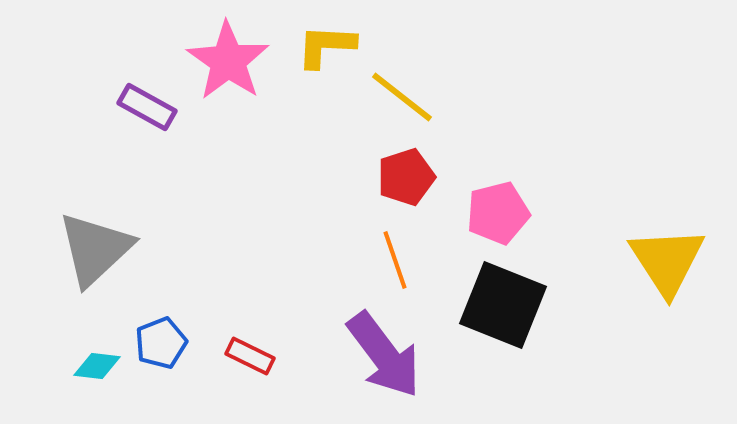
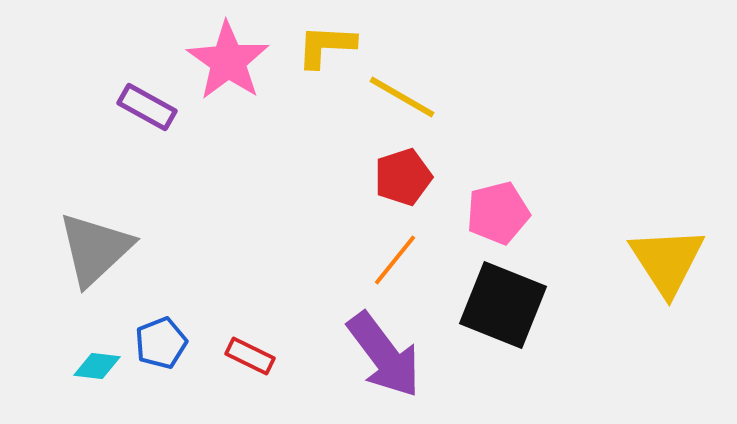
yellow line: rotated 8 degrees counterclockwise
red pentagon: moved 3 px left
orange line: rotated 58 degrees clockwise
